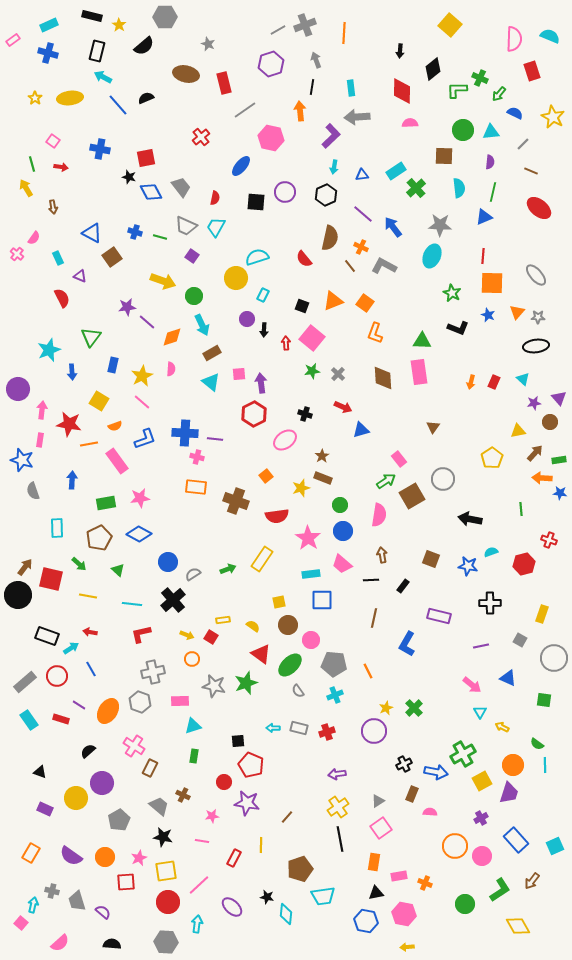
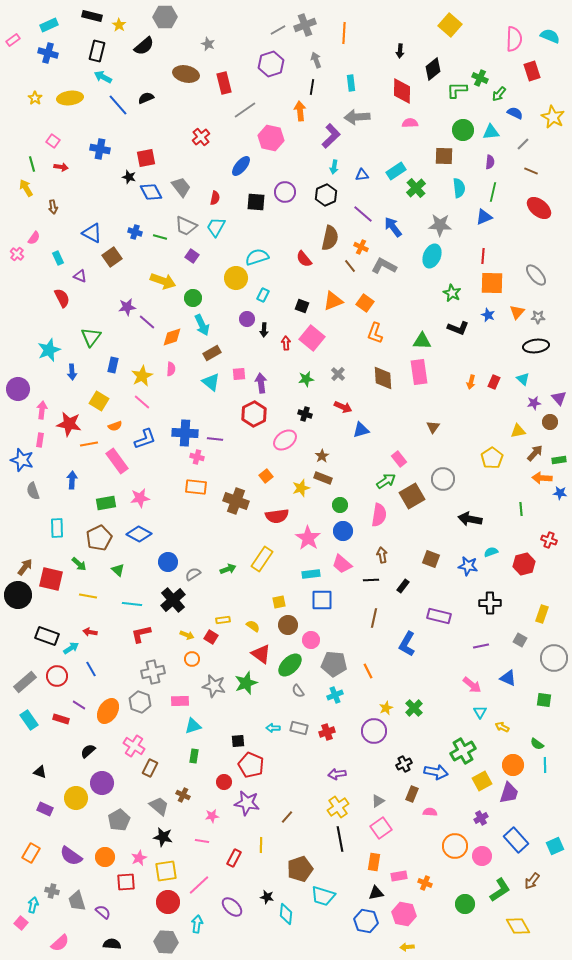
cyan rectangle at (351, 88): moved 5 px up
green circle at (194, 296): moved 1 px left, 2 px down
green star at (312, 371): moved 6 px left, 8 px down
green cross at (463, 754): moved 3 px up
cyan trapezoid at (323, 896): rotated 25 degrees clockwise
